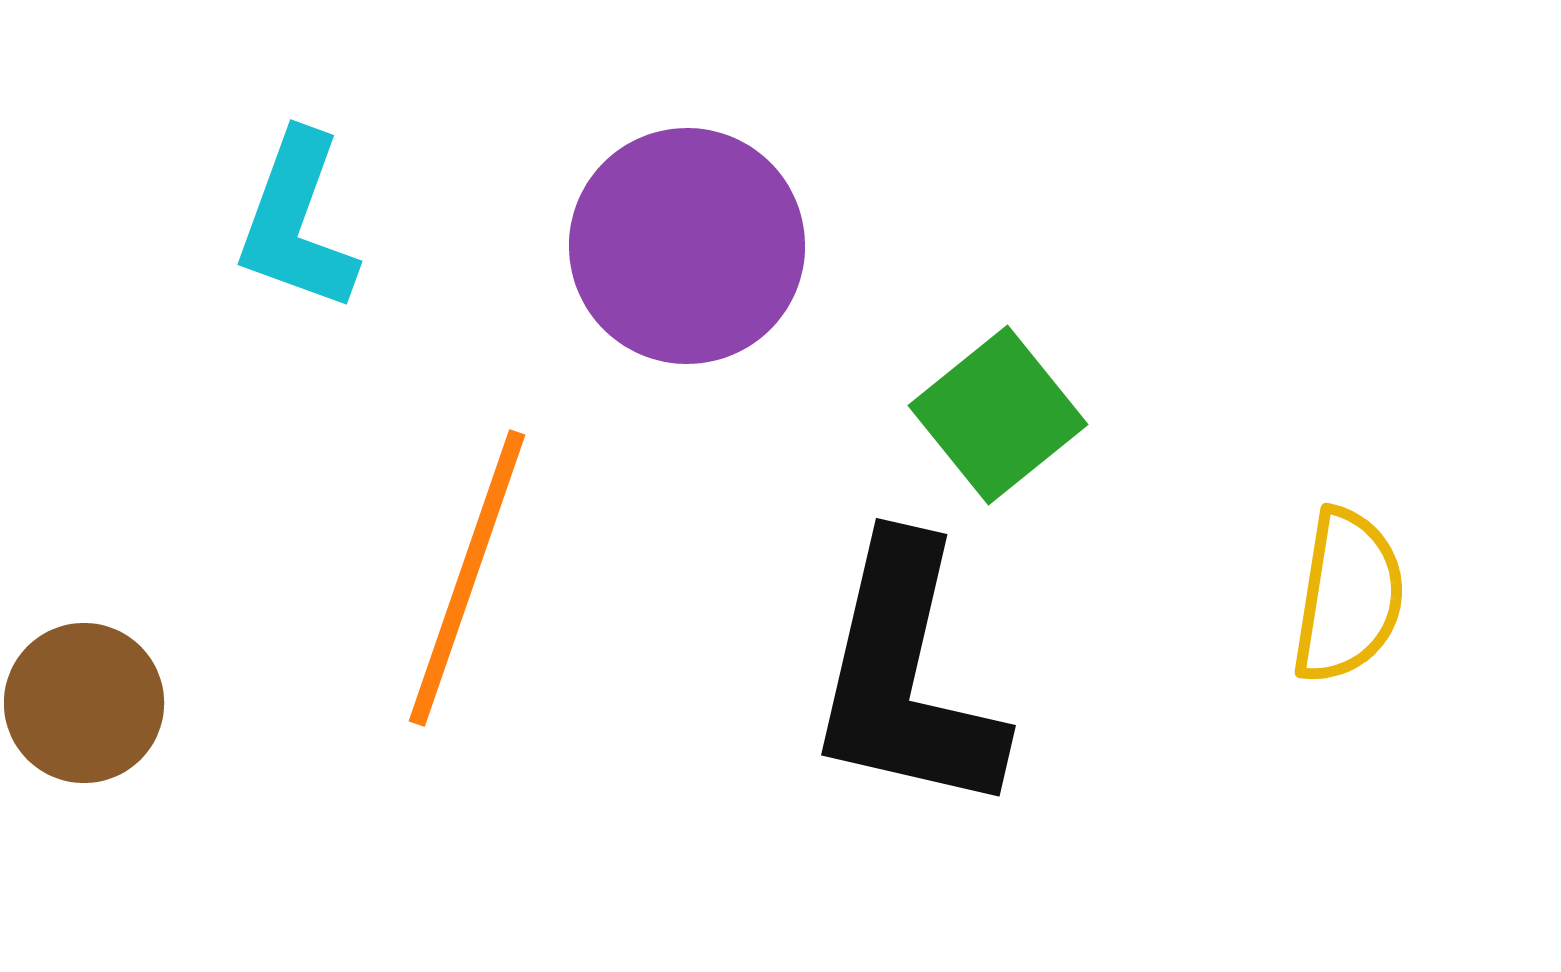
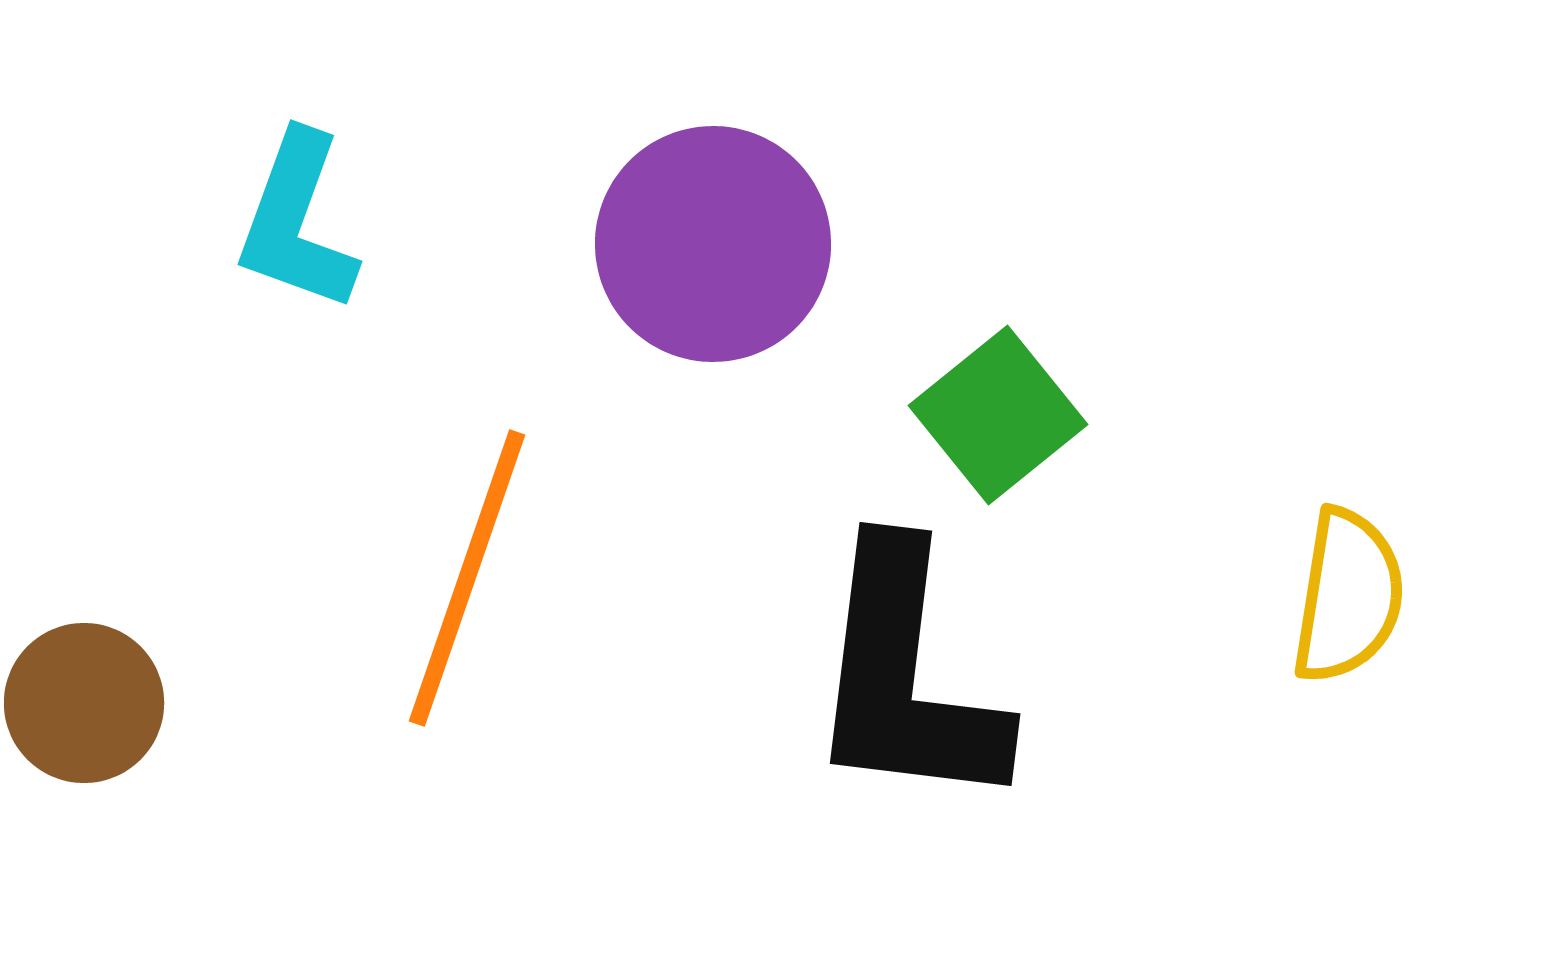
purple circle: moved 26 px right, 2 px up
black L-shape: rotated 6 degrees counterclockwise
